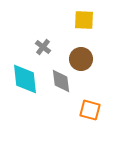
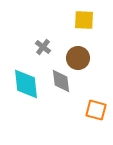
brown circle: moved 3 px left, 1 px up
cyan diamond: moved 1 px right, 5 px down
orange square: moved 6 px right
